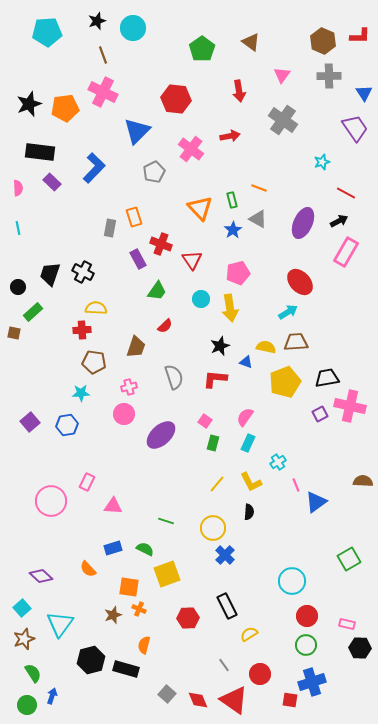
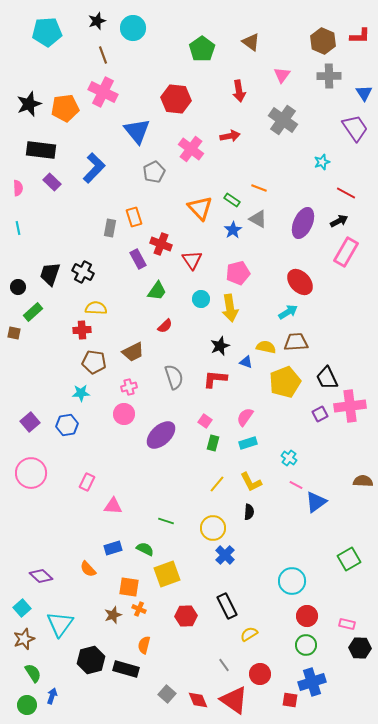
blue triangle at (137, 131): rotated 24 degrees counterclockwise
black rectangle at (40, 152): moved 1 px right, 2 px up
green rectangle at (232, 200): rotated 42 degrees counterclockwise
brown trapezoid at (136, 347): moved 3 px left, 5 px down; rotated 45 degrees clockwise
black trapezoid at (327, 378): rotated 105 degrees counterclockwise
pink cross at (350, 406): rotated 20 degrees counterclockwise
cyan rectangle at (248, 443): rotated 48 degrees clockwise
cyan cross at (278, 462): moved 11 px right, 4 px up; rotated 21 degrees counterclockwise
pink line at (296, 485): rotated 40 degrees counterclockwise
pink circle at (51, 501): moved 20 px left, 28 px up
red hexagon at (188, 618): moved 2 px left, 2 px up
